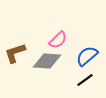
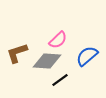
brown L-shape: moved 2 px right
black line: moved 25 px left
